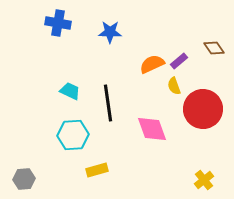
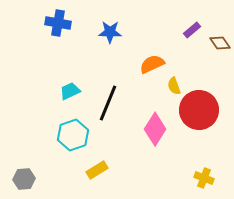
brown diamond: moved 6 px right, 5 px up
purple rectangle: moved 13 px right, 31 px up
cyan trapezoid: rotated 50 degrees counterclockwise
black line: rotated 30 degrees clockwise
red circle: moved 4 px left, 1 px down
pink diamond: moved 3 px right; rotated 52 degrees clockwise
cyan hexagon: rotated 16 degrees counterclockwise
yellow rectangle: rotated 15 degrees counterclockwise
yellow cross: moved 2 px up; rotated 30 degrees counterclockwise
